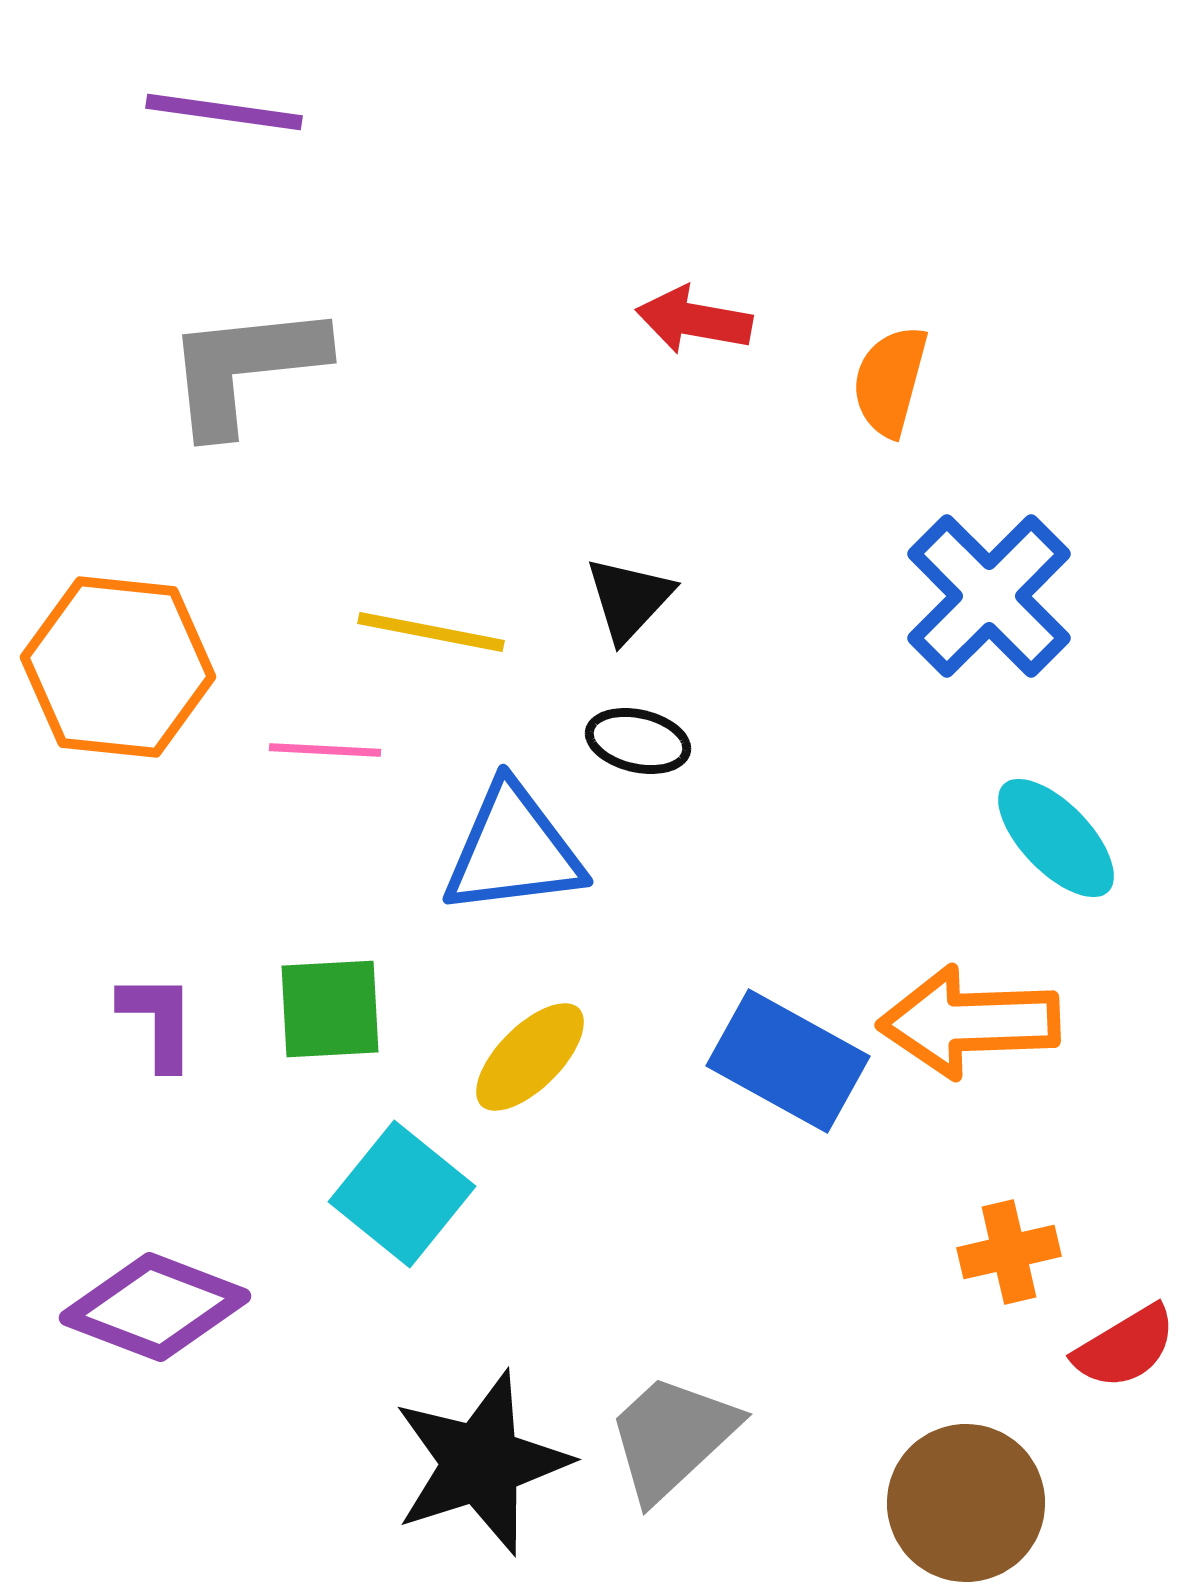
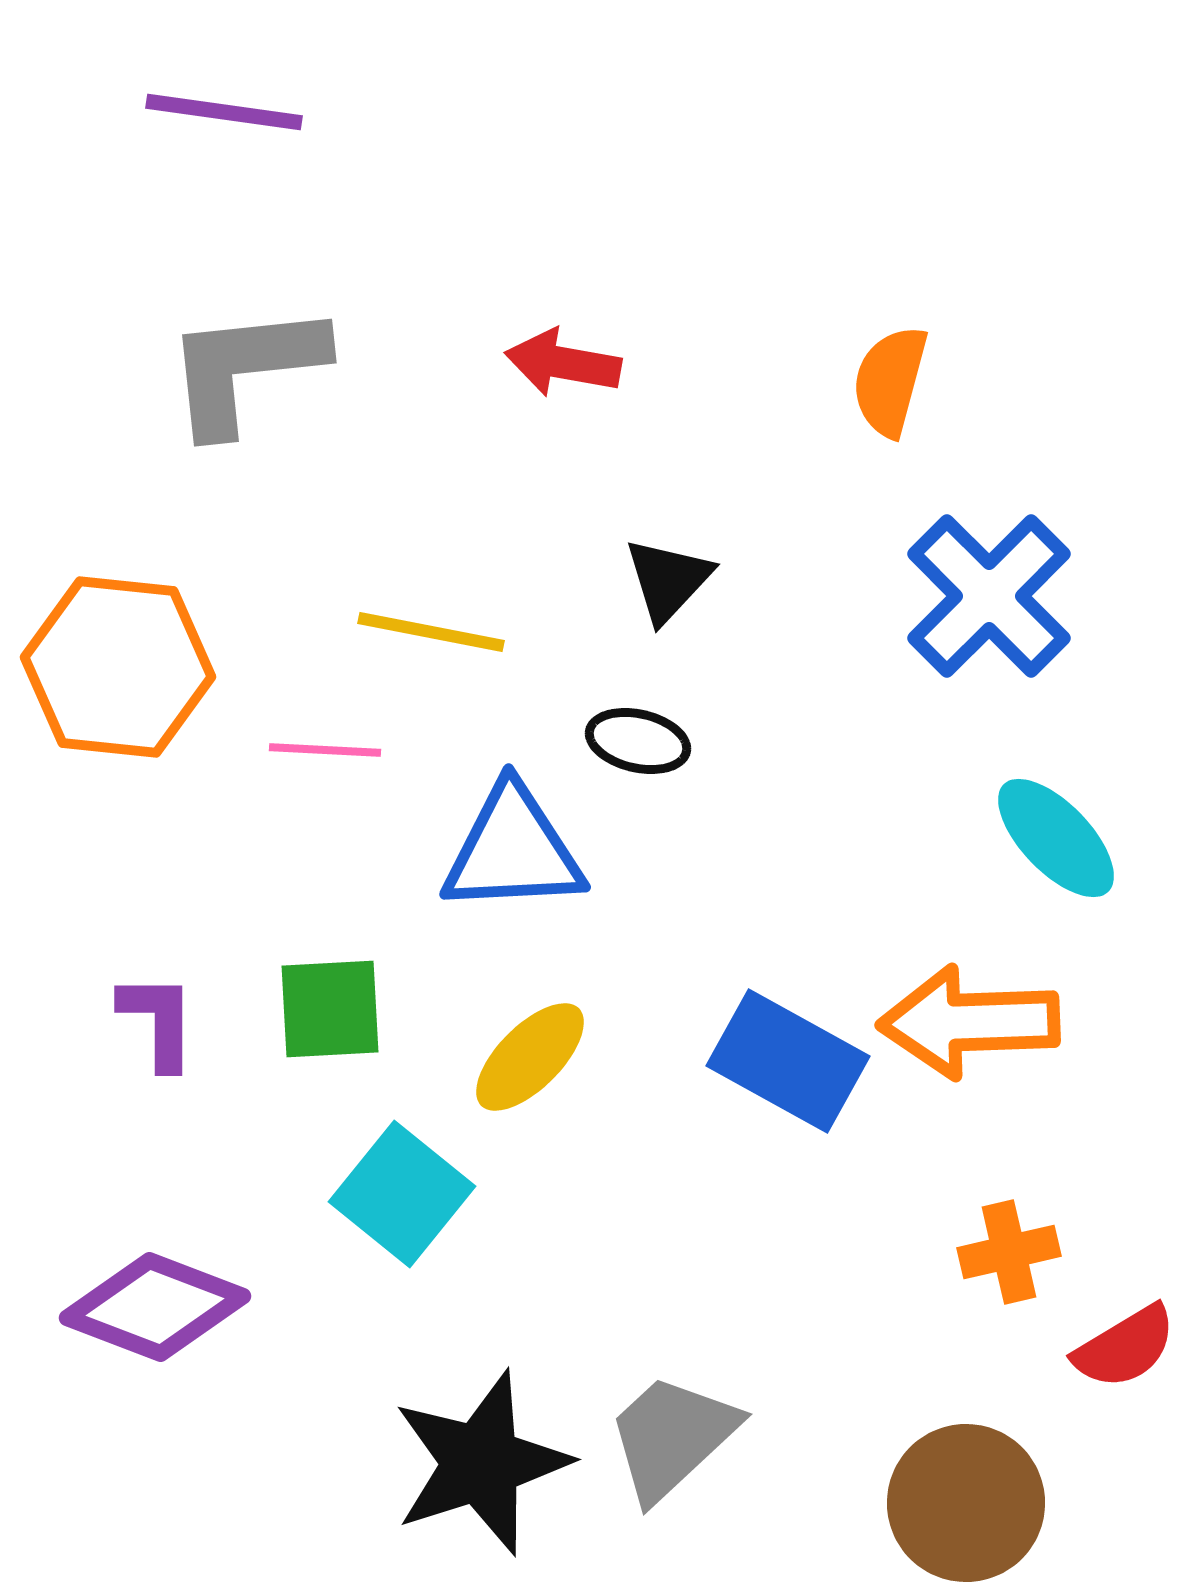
red arrow: moved 131 px left, 43 px down
black triangle: moved 39 px right, 19 px up
blue triangle: rotated 4 degrees clockwise
